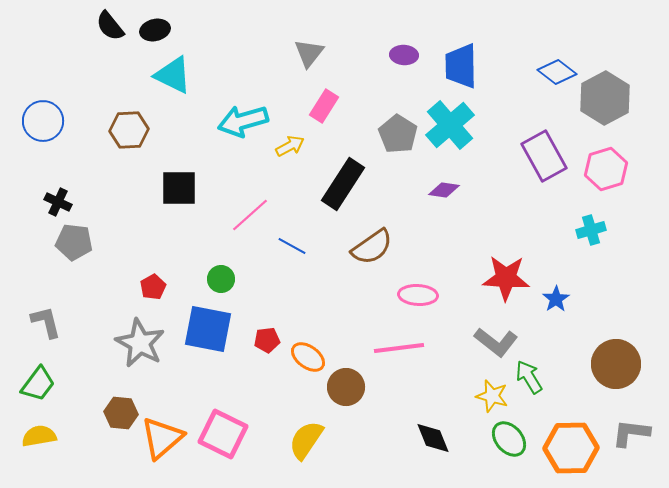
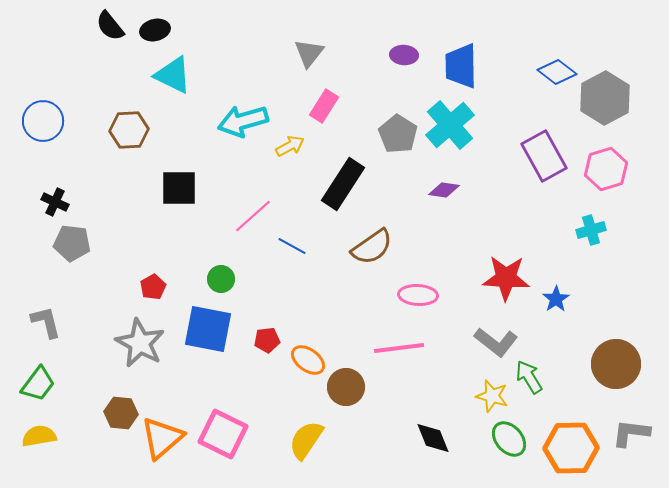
black cross at (58, 202): moved 3 px left
pink line at (250, 215): moved 3 px right, 1 px down
gray pentagon at (74, 242): moved 2 px left, 1 px down
orange ellipse at (308, 357): moved 3 px down
